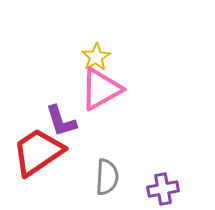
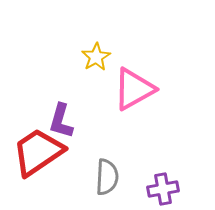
pink triangle: moved 33 px right
purple L-shape: rotated 33 degrees clockwise
